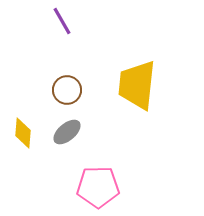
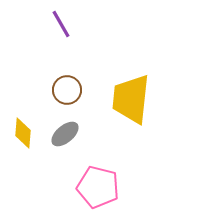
purple line: moved 1 px left, 3 px down
yellow trapezoid: moved 6 px left, 14 px down
gray ellipse: moved 2 px left, 2 px down
pink pentagon: rotated 15 degrees clockwise
